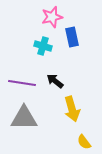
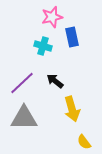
purple line: rotated 52 degrees counterclockwise
